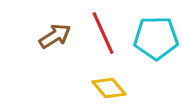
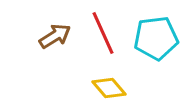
cyan pentagon: rotated 6 degrees counterclockwise
